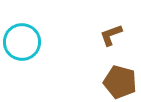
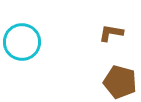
brown L-shape: moved 2 px up; rotated 30 degrees clockwise
